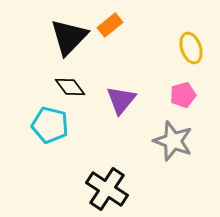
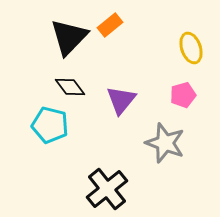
gray star: moved 8 px left, 2 px down
black cross: rotated 18 degrees clockwise
